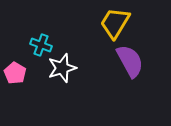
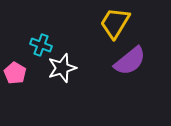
purple semicircle: rotated 80 degrees clockwise
